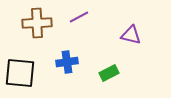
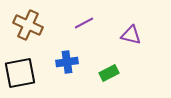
purple line: moved 5 px right, 6 px down
brown cross: moved 9 px left, 2 px down; rotated 28 degrees clockwise
black square: rotated 16 degrees counterclockwise
